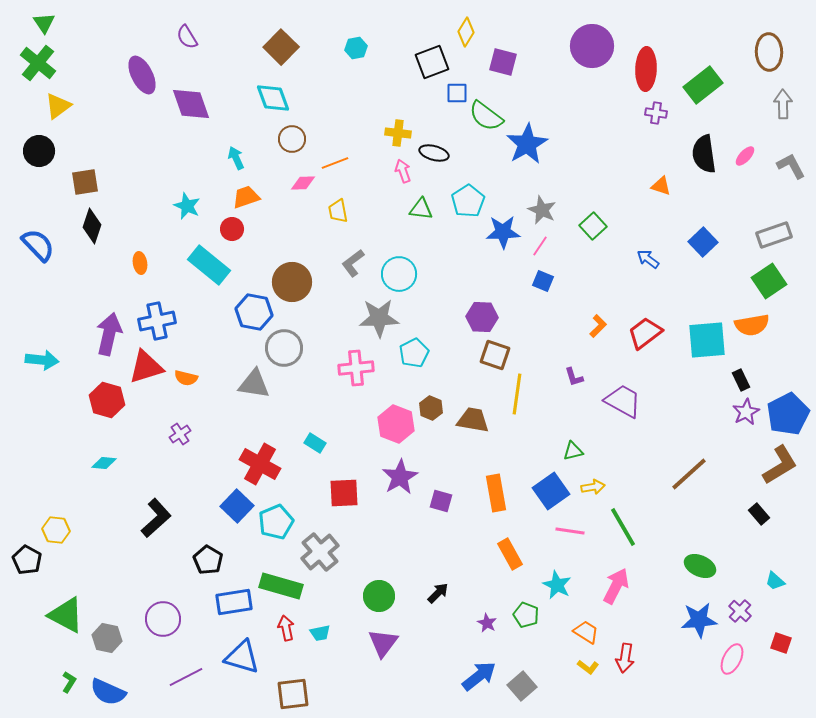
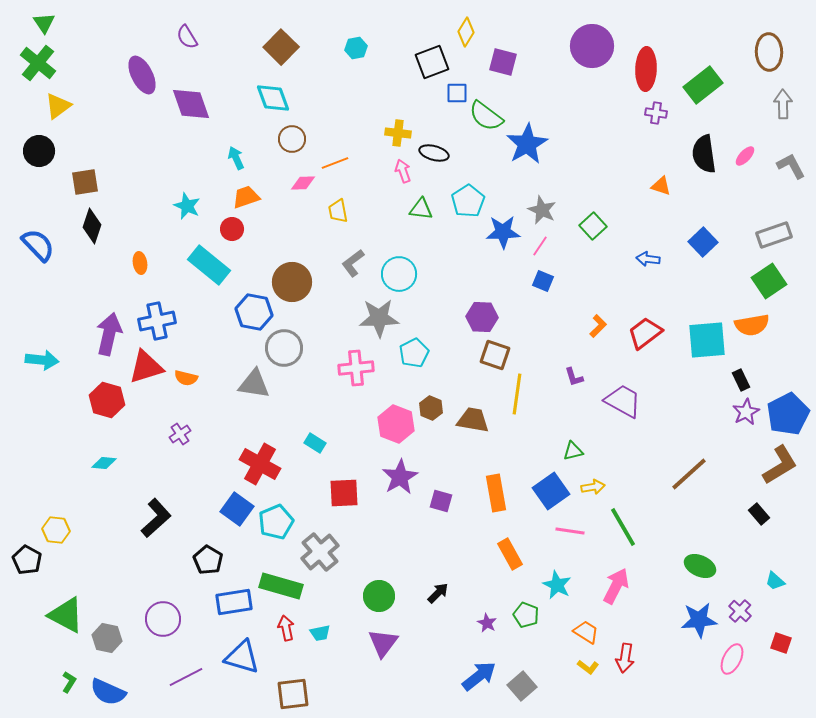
blue arrow at (648, 259): rotated 30 degrees counterclockwise
blue square at (237, 506): moved 3 px down; rotated 8 degrees counterclockwise
